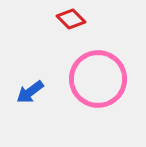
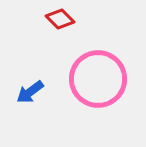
red diamond: moved 11 px left
